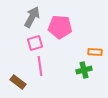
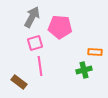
brown rectangle: moved 1 px right
